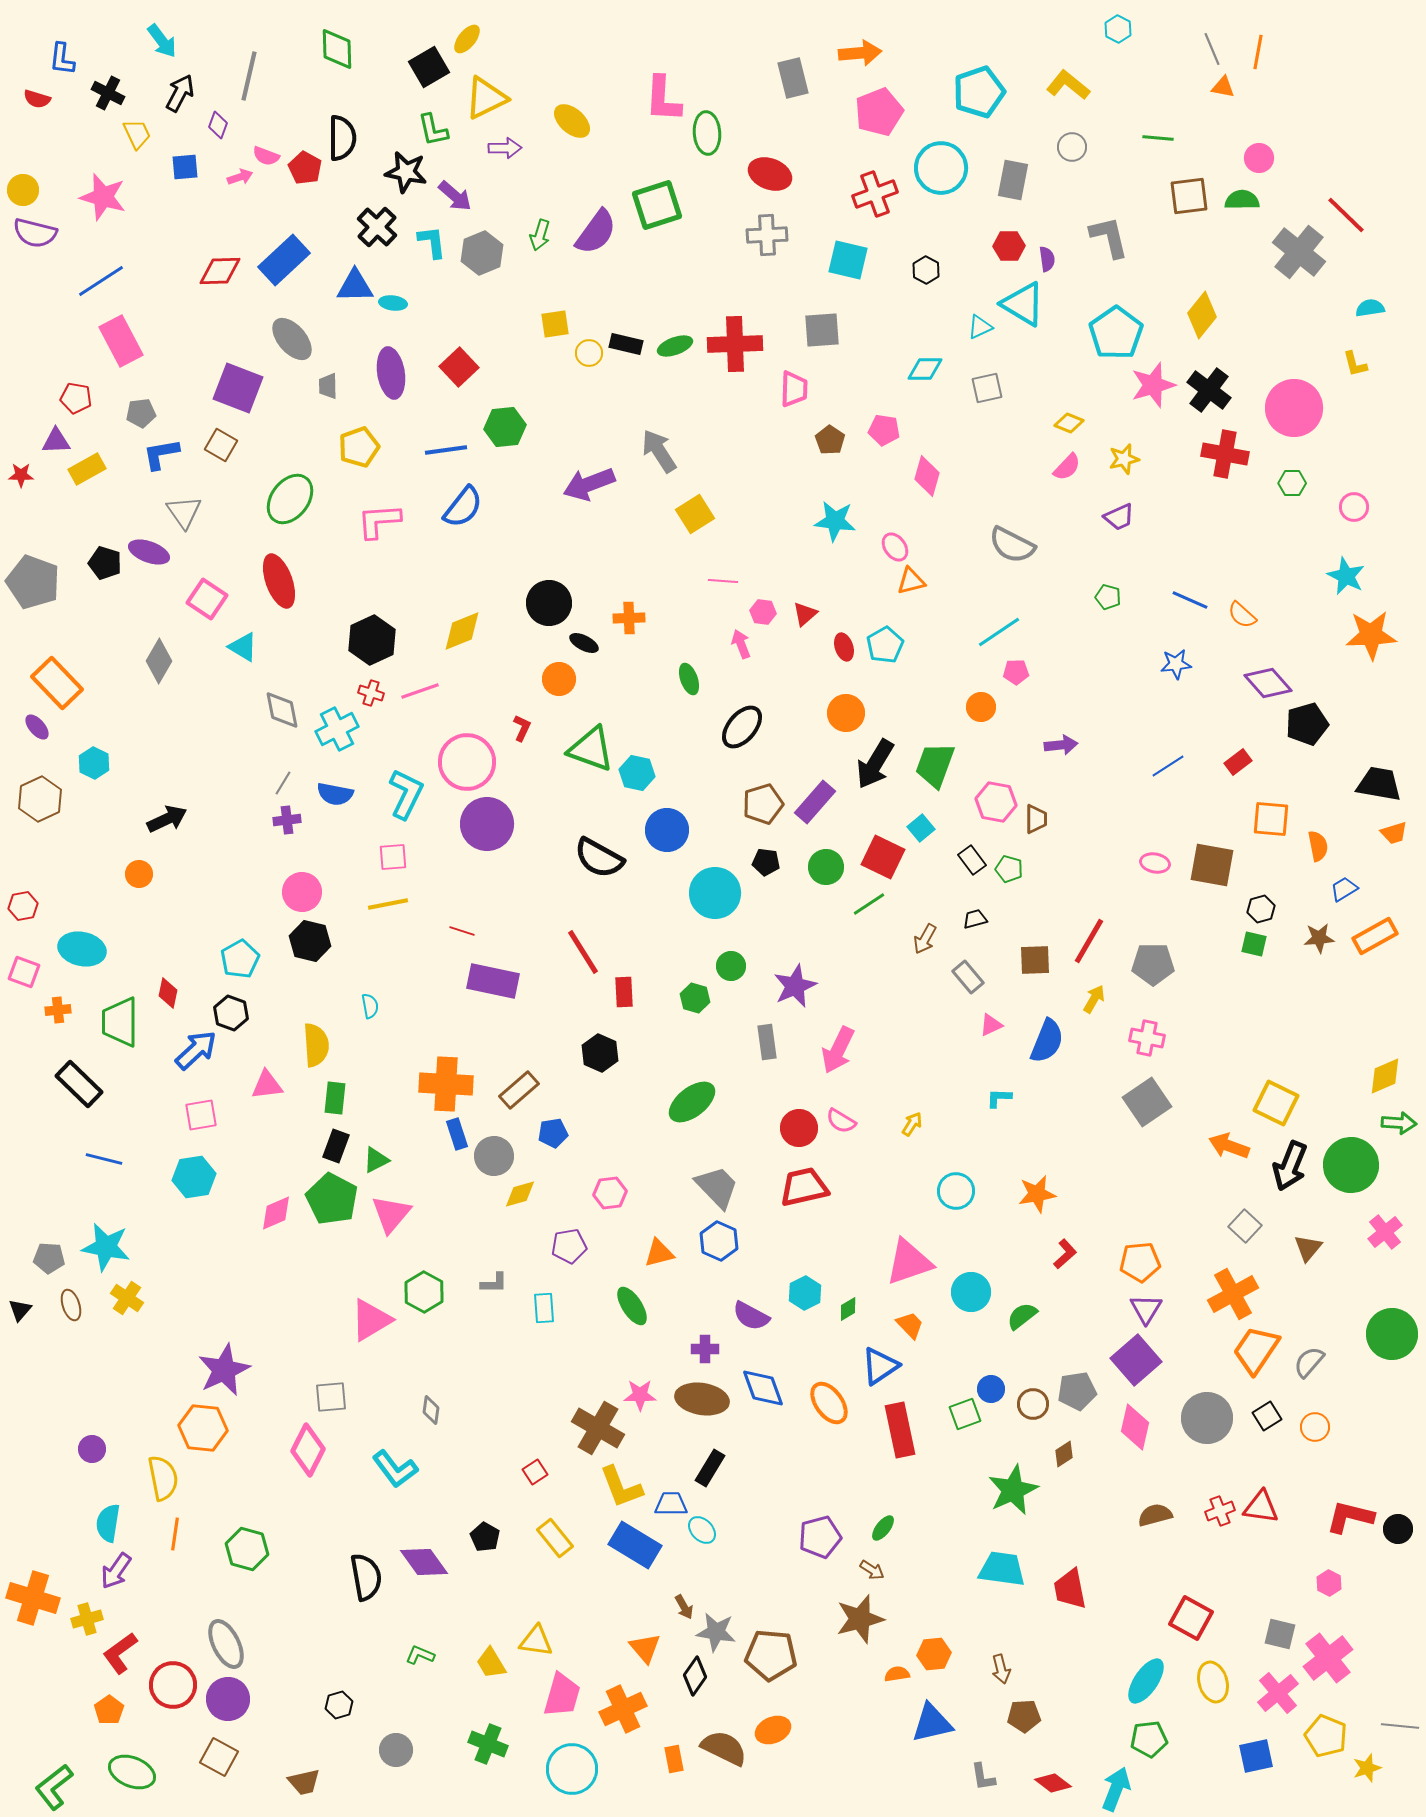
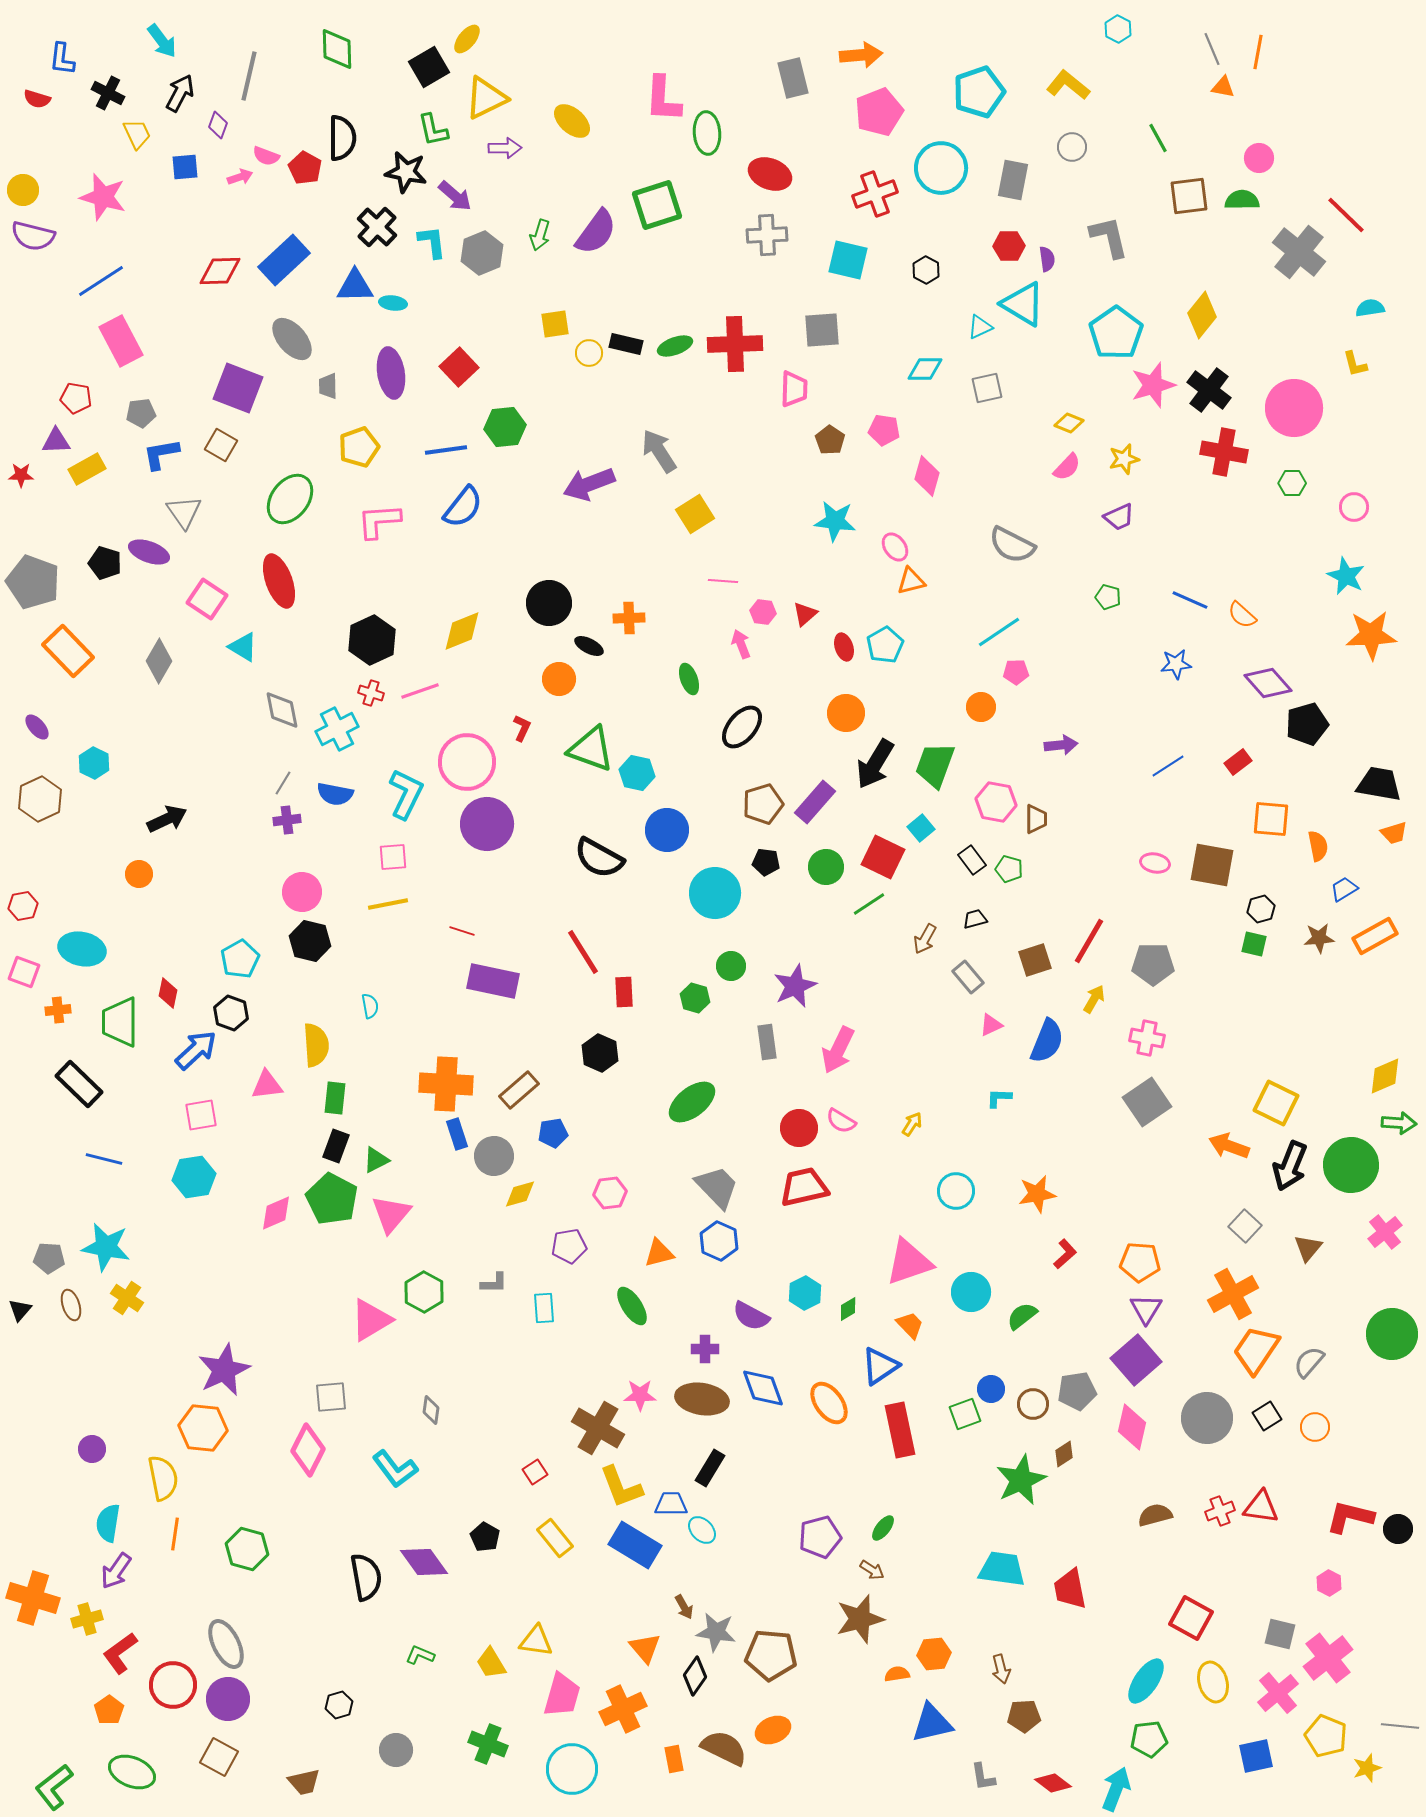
orange arrow at (860, 53): moved 1 px right, 2 px down
green line at (1158, 138): rotated 56 degrees clockwise
purple semicircle at (35, 233): moved 2 px left, 3 px down
red cross at (1225, 454): moved 1 px left, 2 px up
black ellipse at (584, 643): moved 5 px right, 3 px down
orange rectangle at (57, 683): moved 11 px right, 32 px up
brown square at (1035, 960): rotated 16 degrees counterclockwise
orange pentagon at (1140, 1262): rotated 9 degrees clockwise
pink diamond at (1135, 1427): moved 3 px left
green star at (1013, 1490): moved 8 px right, 10 px up
